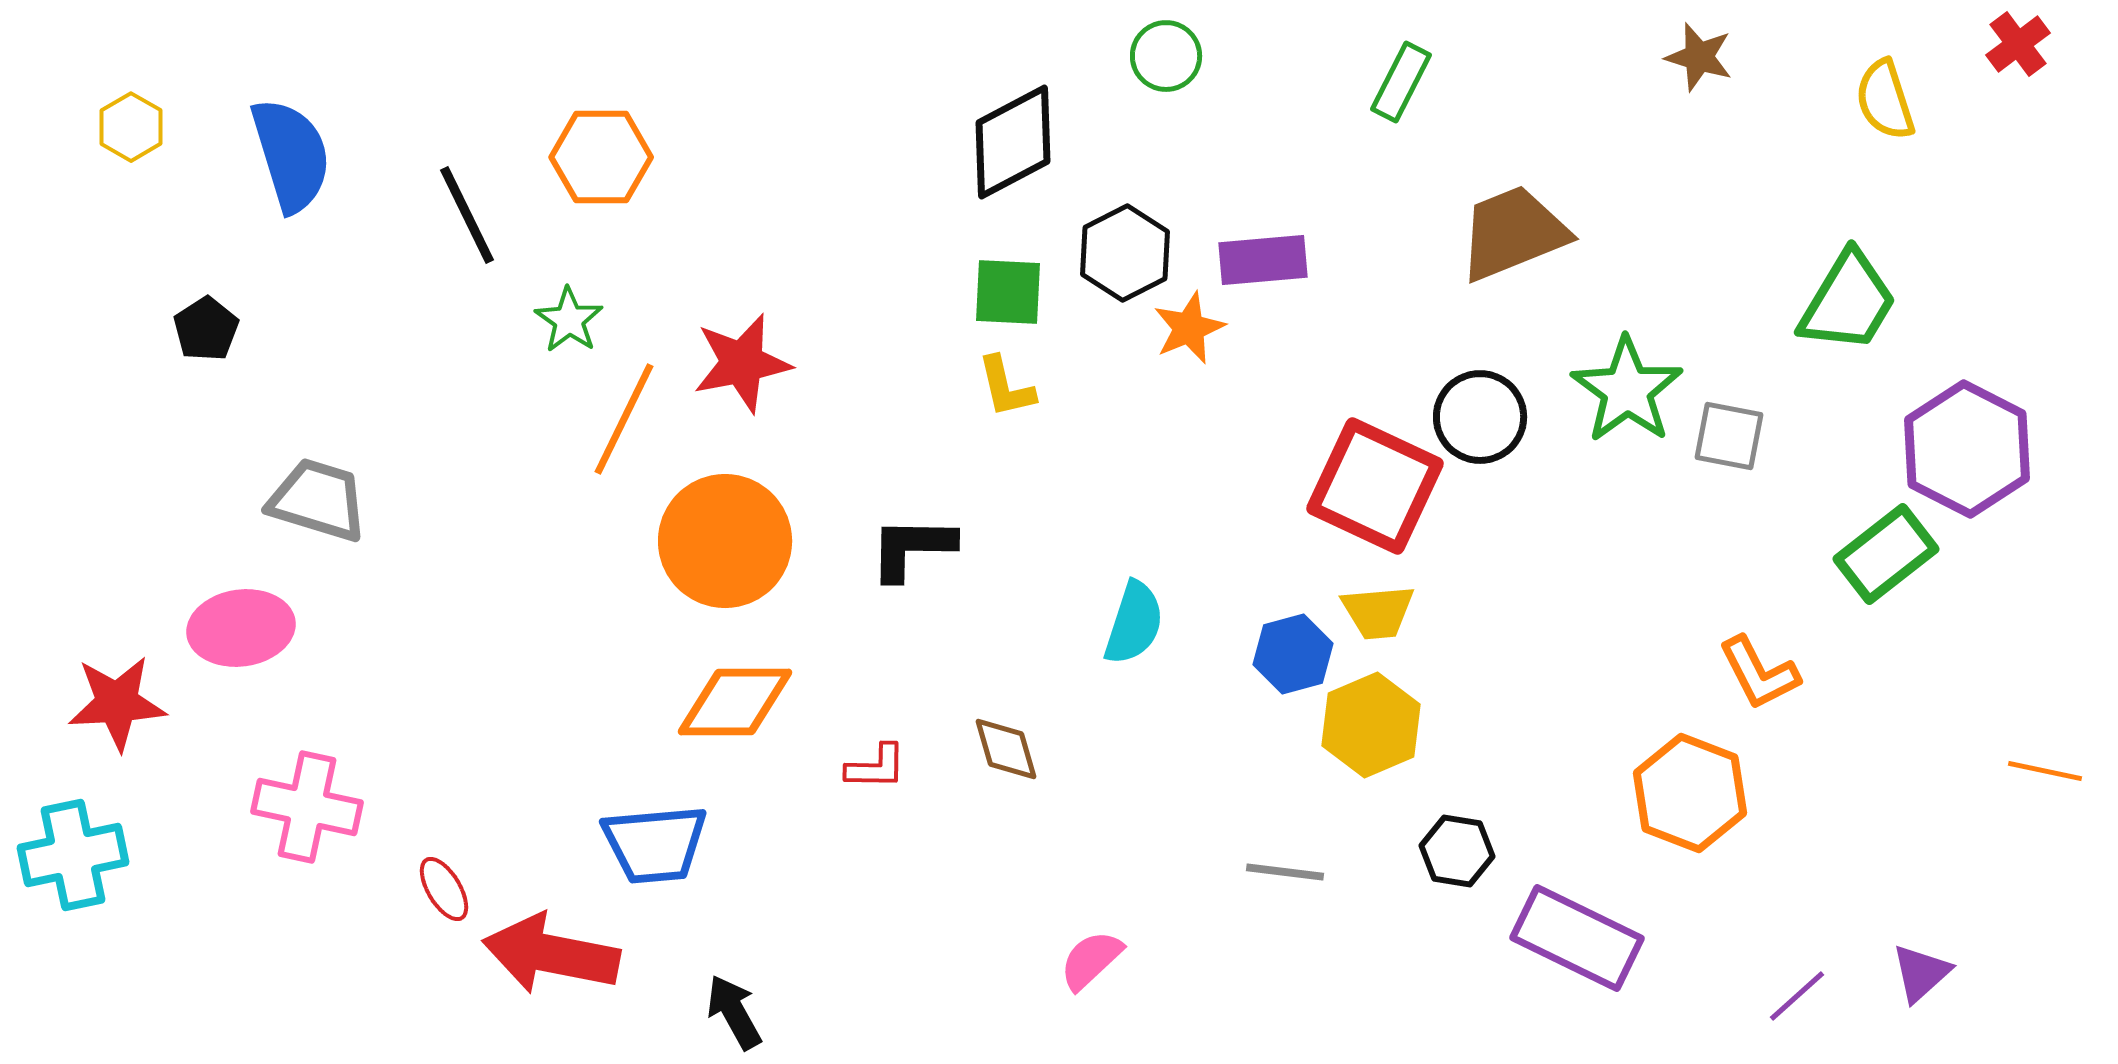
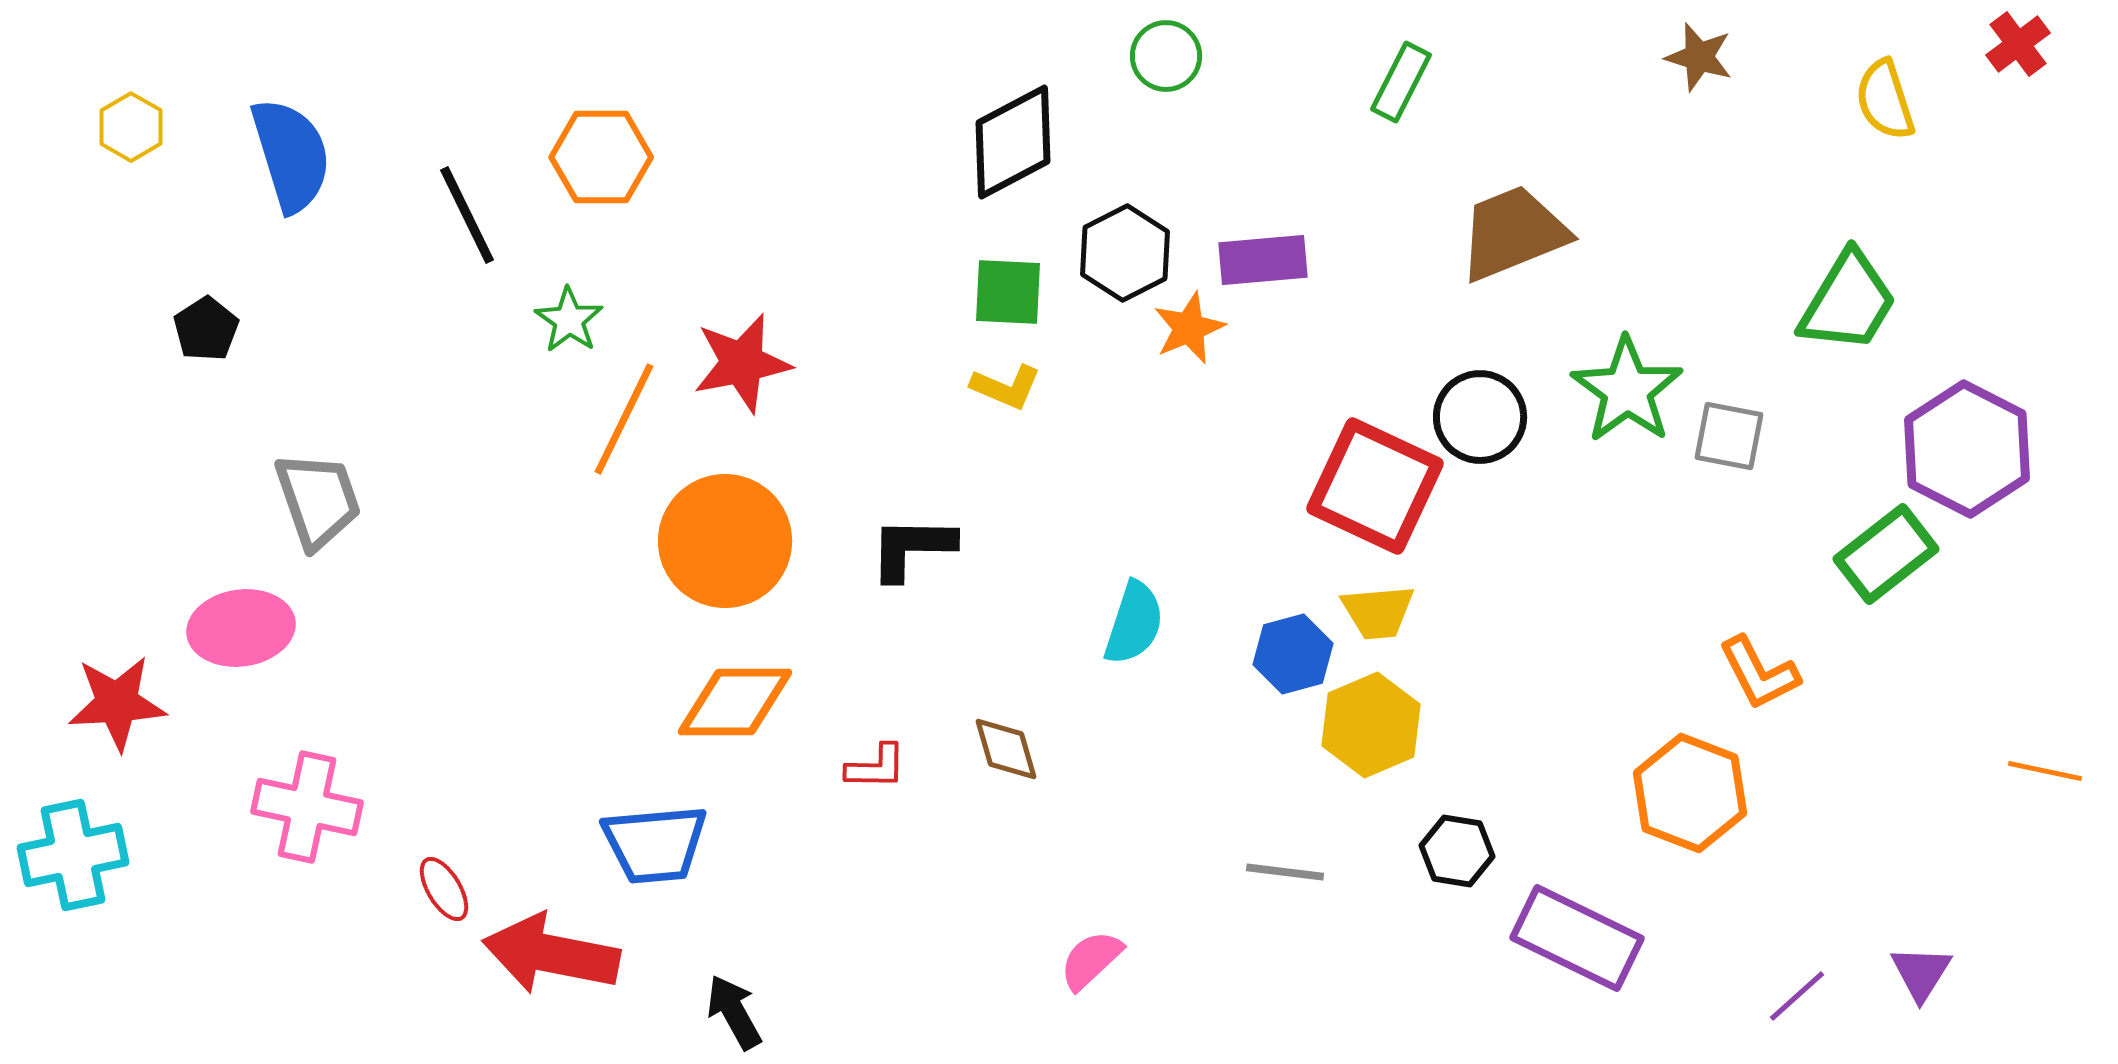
yellow L-shape at (1006, 387): rotated 54 degrees counterclockwise
gray trapezoid at (318, 500): rotated 54 degrees clockwise
purple triangle at (1921, 973): rotated 16 degrees counterclockwise
